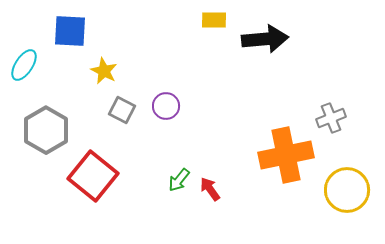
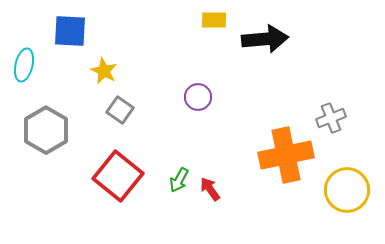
cyan ellipse: rotated 20 degrees counterclockwise
purple circle: moved 32 px right, 9 px up
gray square: moved 2 px left; rotated 8 degrees clockwise
red square: moved 25 px right
green arrow: rotated 10 degrees counterclockwise
